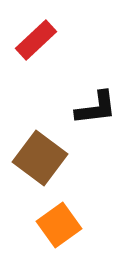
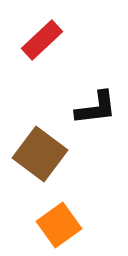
red rectangle: moved 6 px right
brown square: moved 4 px up
